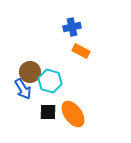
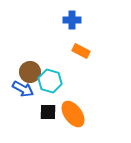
blue cross: moved 7 px up; rotated 12 degrees clockwise
blue arrow: rotated 30 degrees counterclockwise
